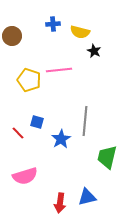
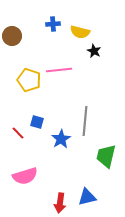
green trapezoid: moved 1 px left, 1 px up
